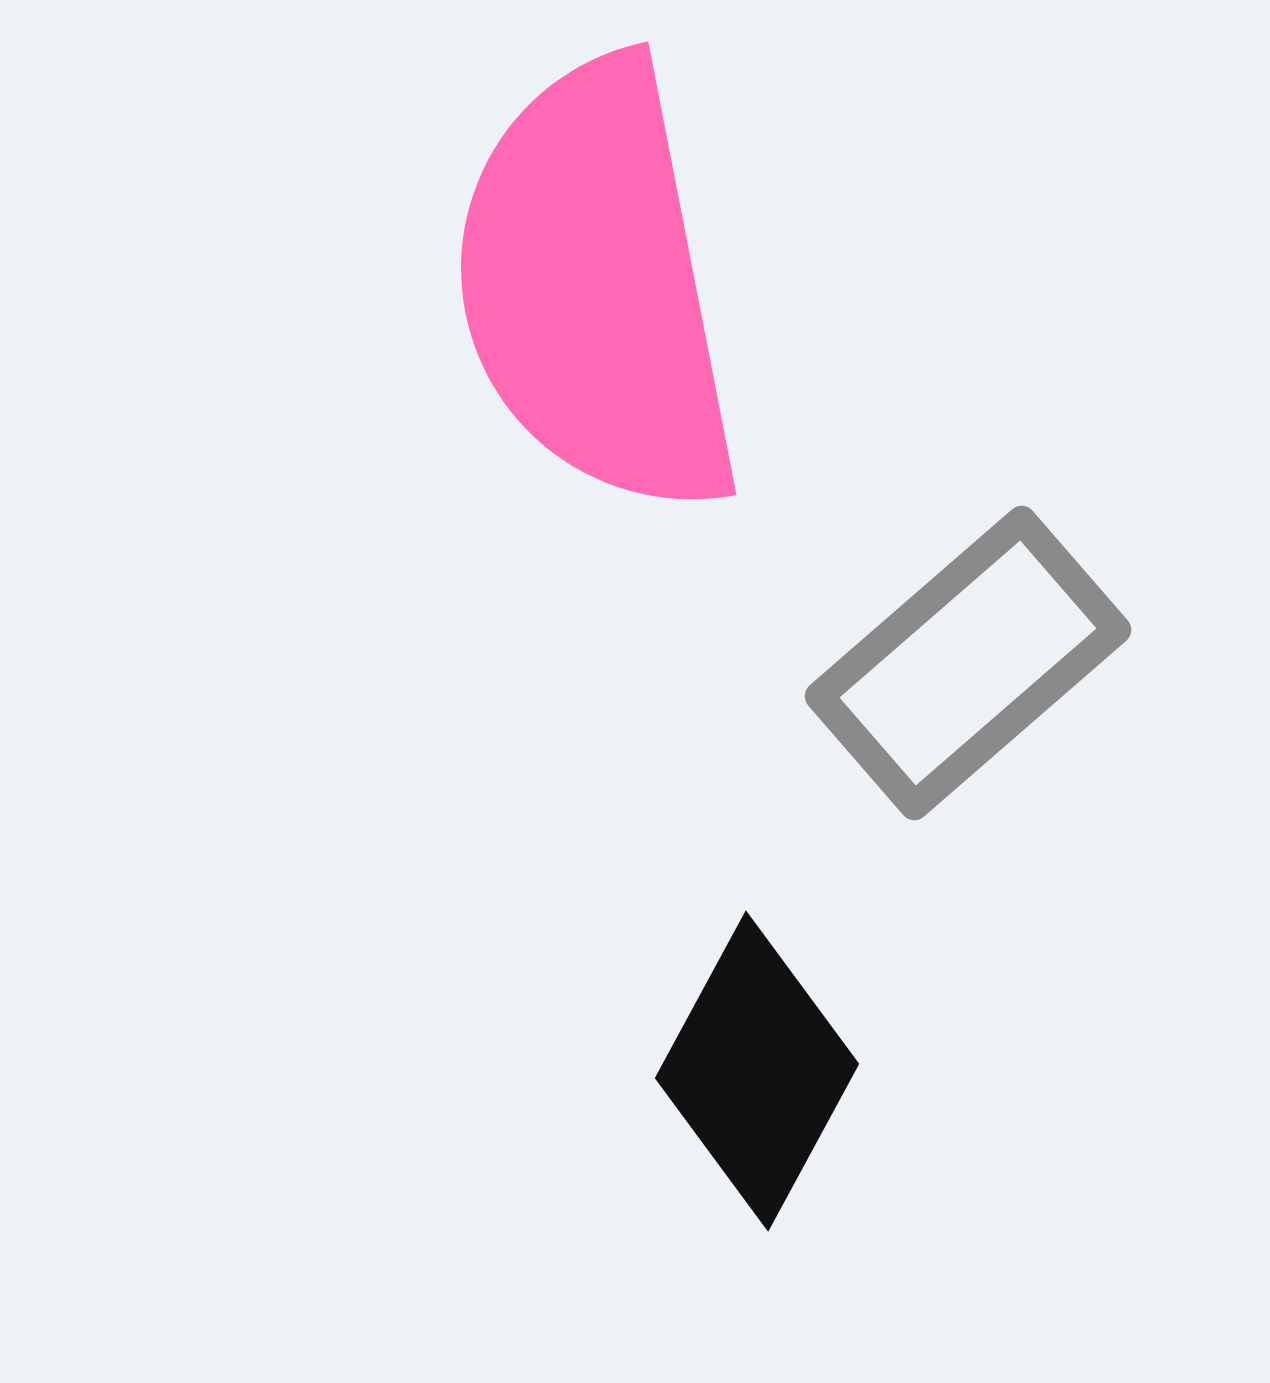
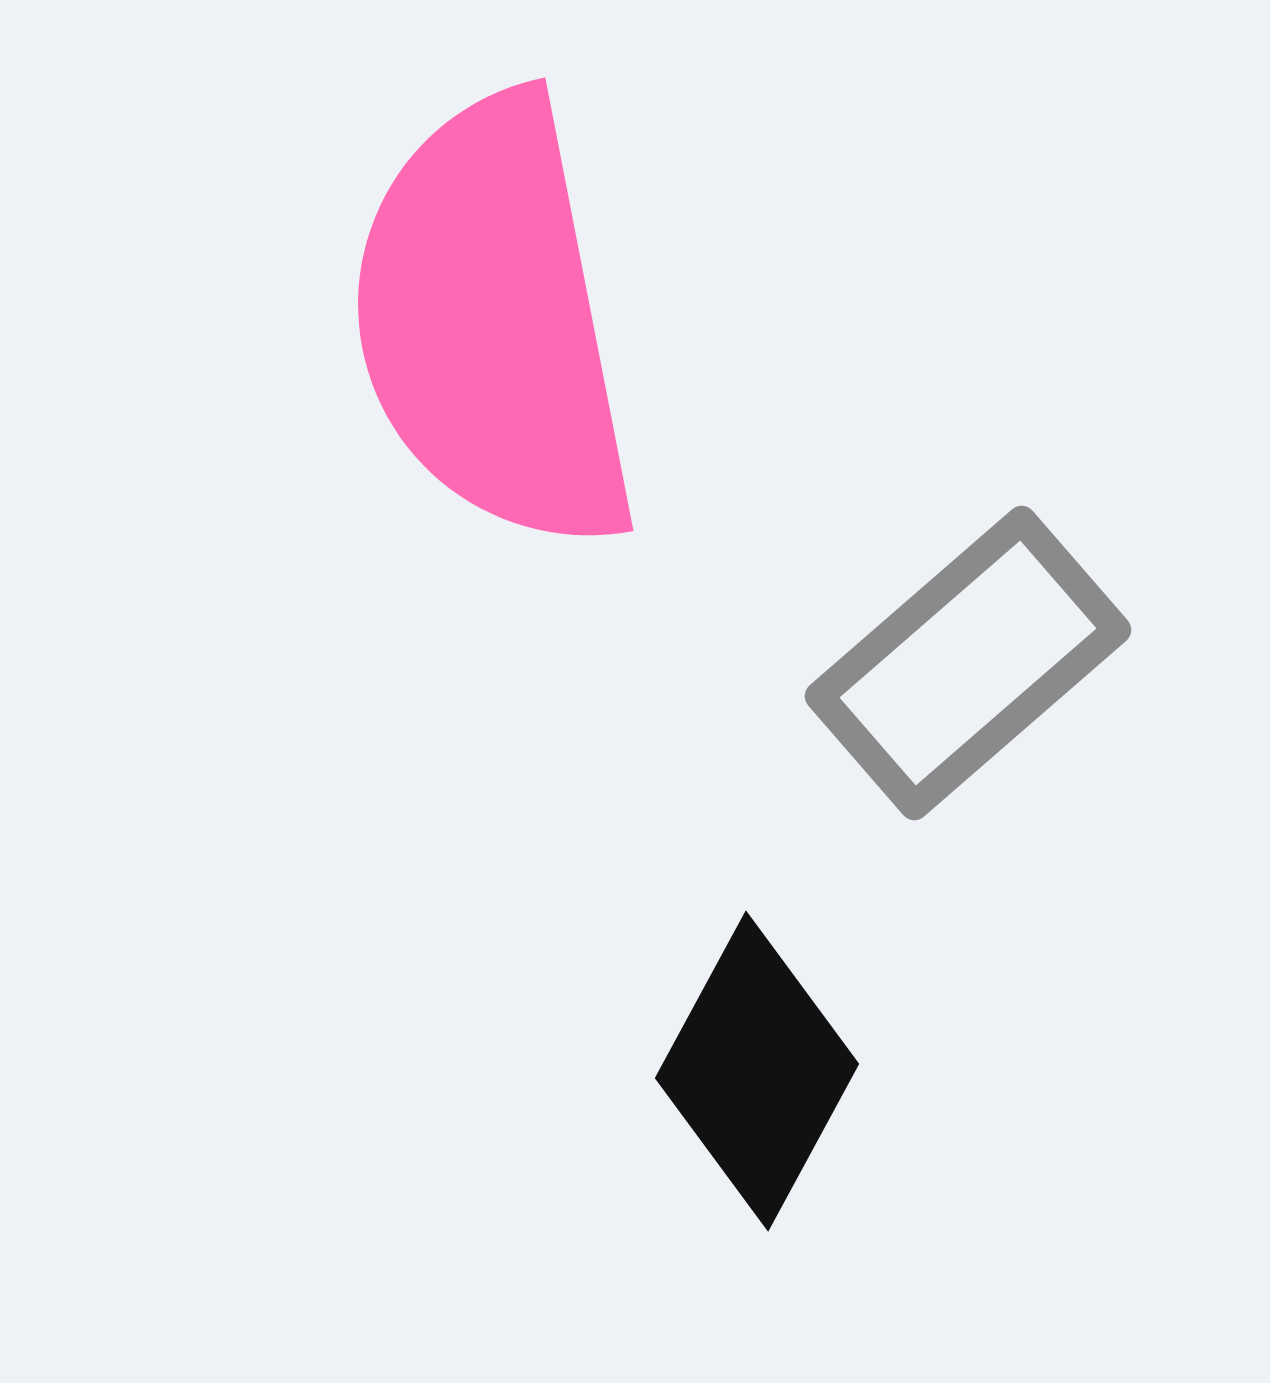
pink semicircle: moved 103 px left, 36 px down
